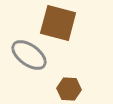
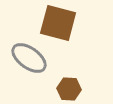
gray ellipse: moved 3 px down
